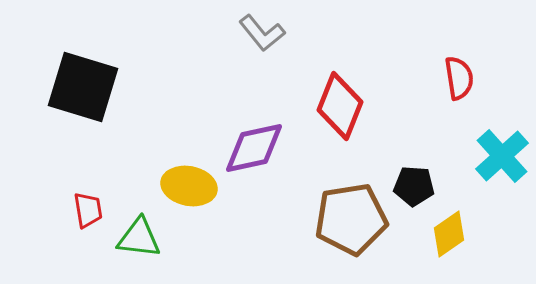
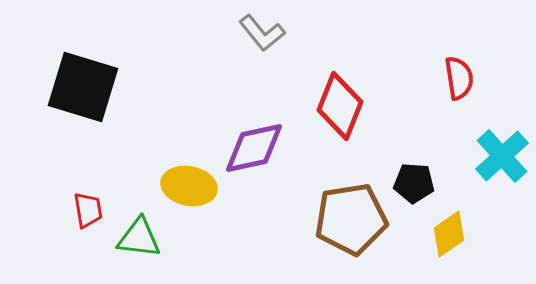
black pentagon: moved 3 px up
